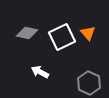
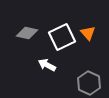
white arrow: moved 7 px right, 7 px up
